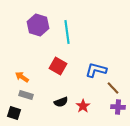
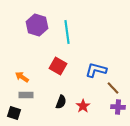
purple hexagon: moved 1 px left
gray rectangle: rotated 16 degrees counterclockwise
black semicircle: rotated 48 degrees counterclockwise
